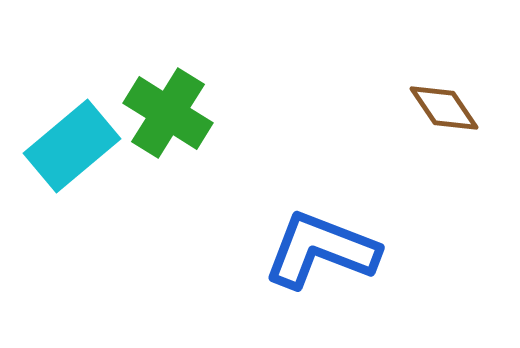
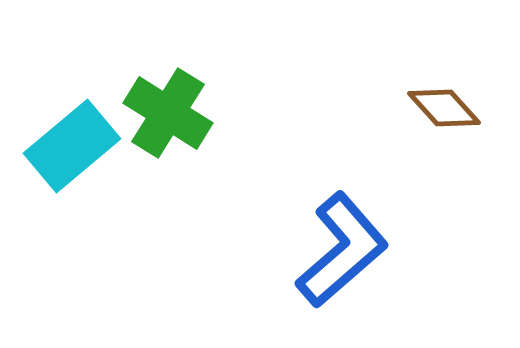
brown diamond: rotated 8 degrees counterclockwise
blue L-shape: moved 21 px right; rotated 118 degrees clockwise
